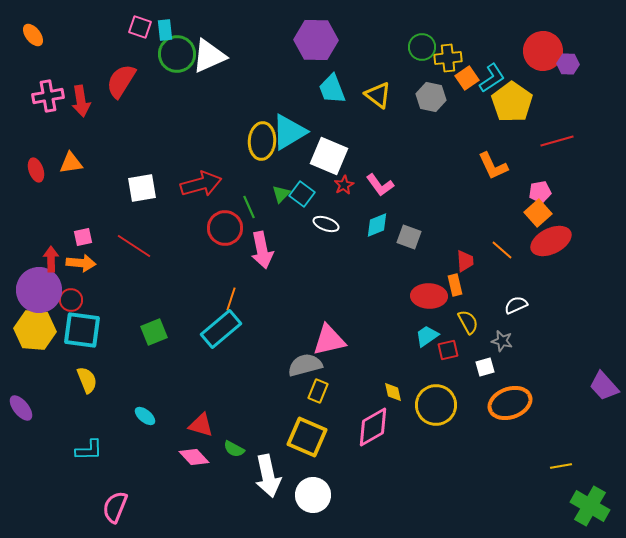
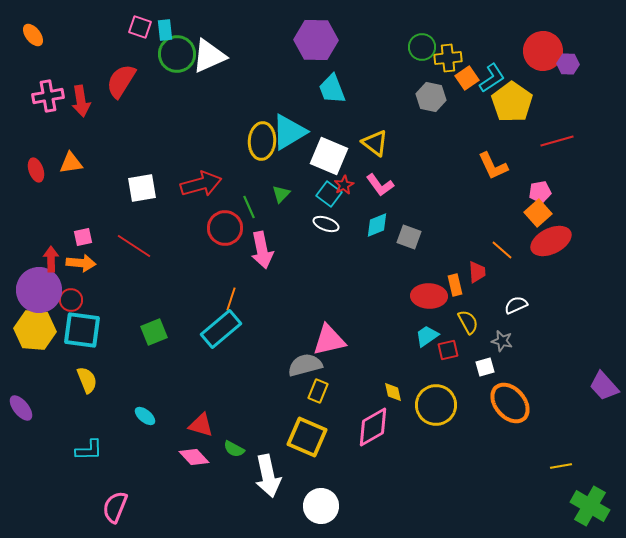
yellow triangle at (378, 95): moved 3 px left, 48 px down
cyan square at (302, 194): moved 27 px right
red trapezoid at (465, 261): moved 12 px right, 11 px down
orange ellipse at (510, 403): rotated 69 degrees clockwise
white circle at (313, 495): moved 8 px right, 11 px down
